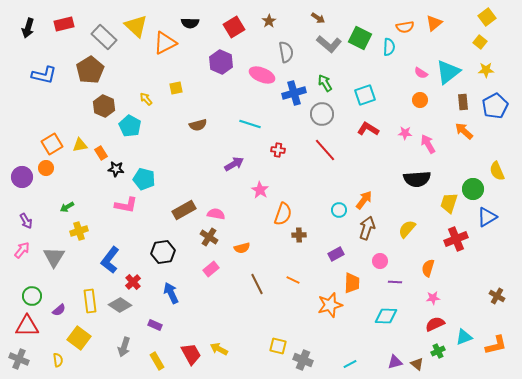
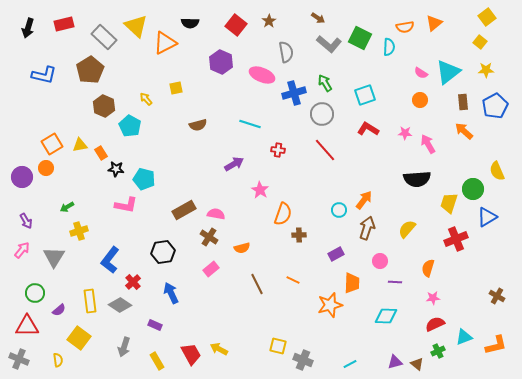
red square at (234, 27): moved 2 px right, 2 px up; rotated 20 degrees counterclockwise
green circle at (32, 296): moved 3 px right, 3 px up
